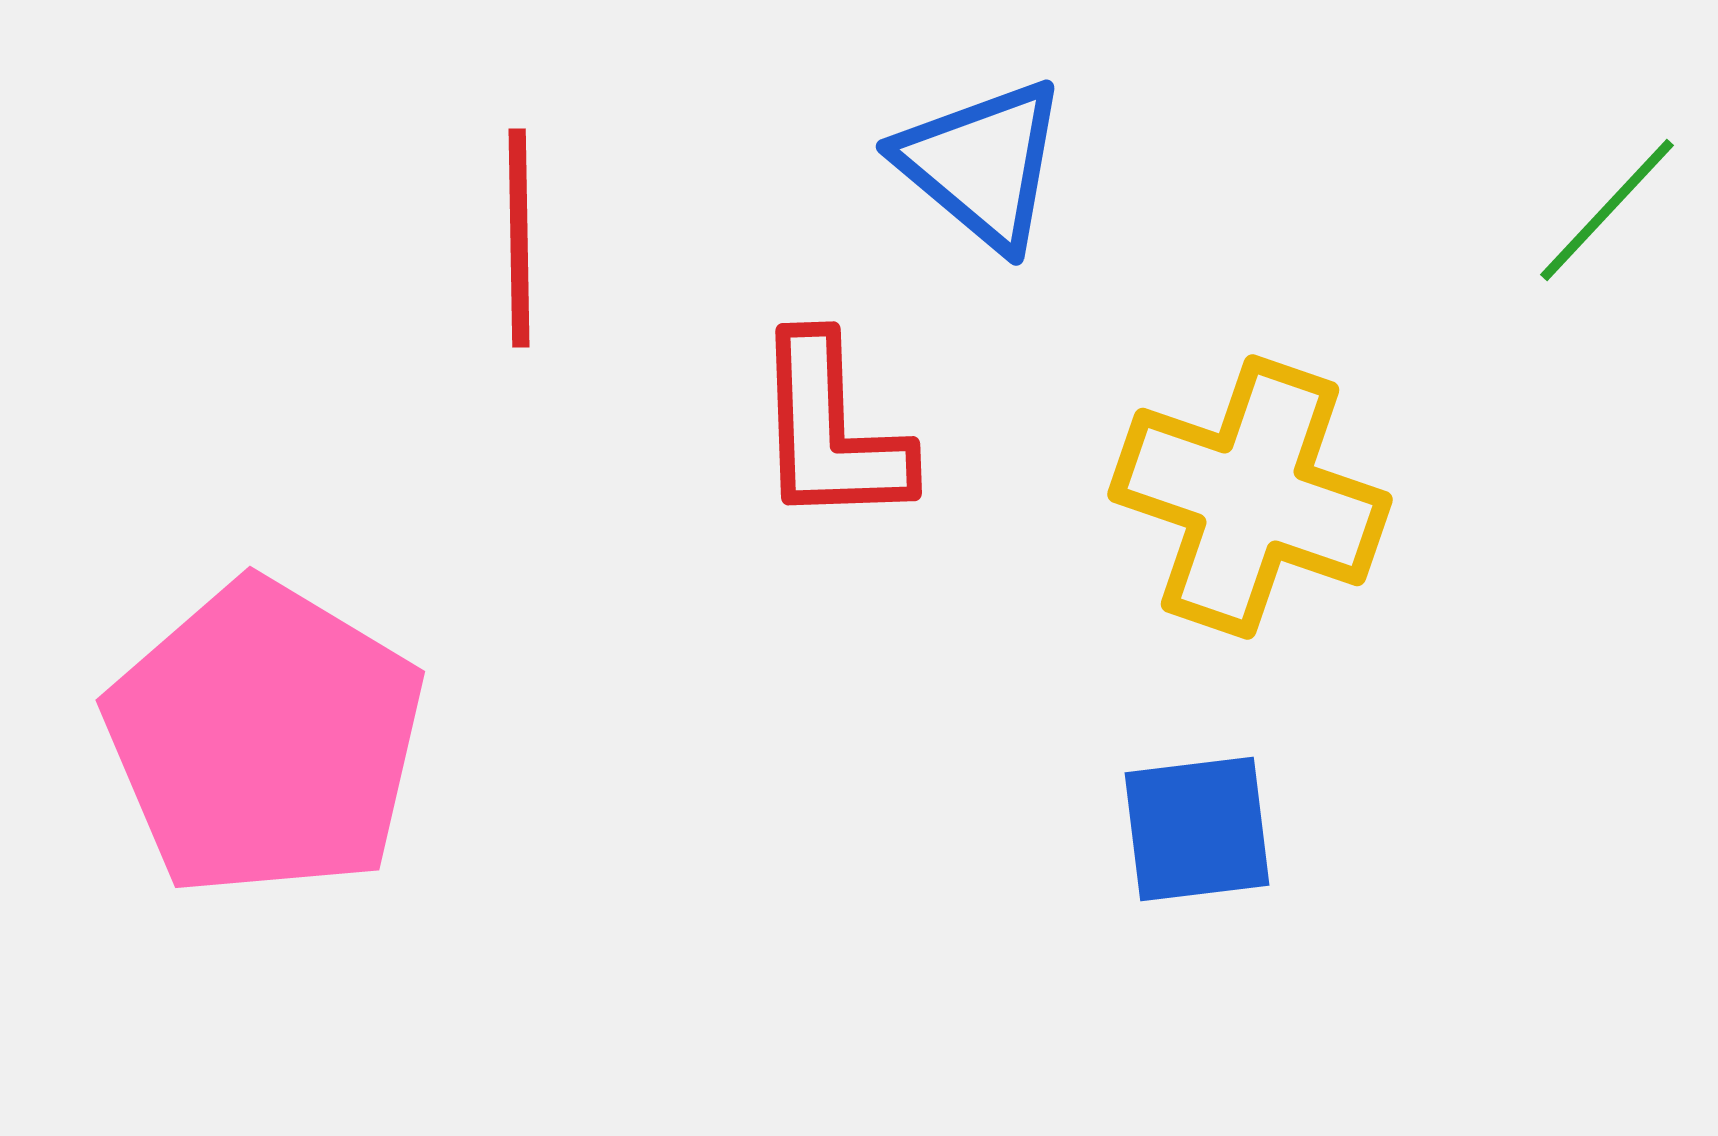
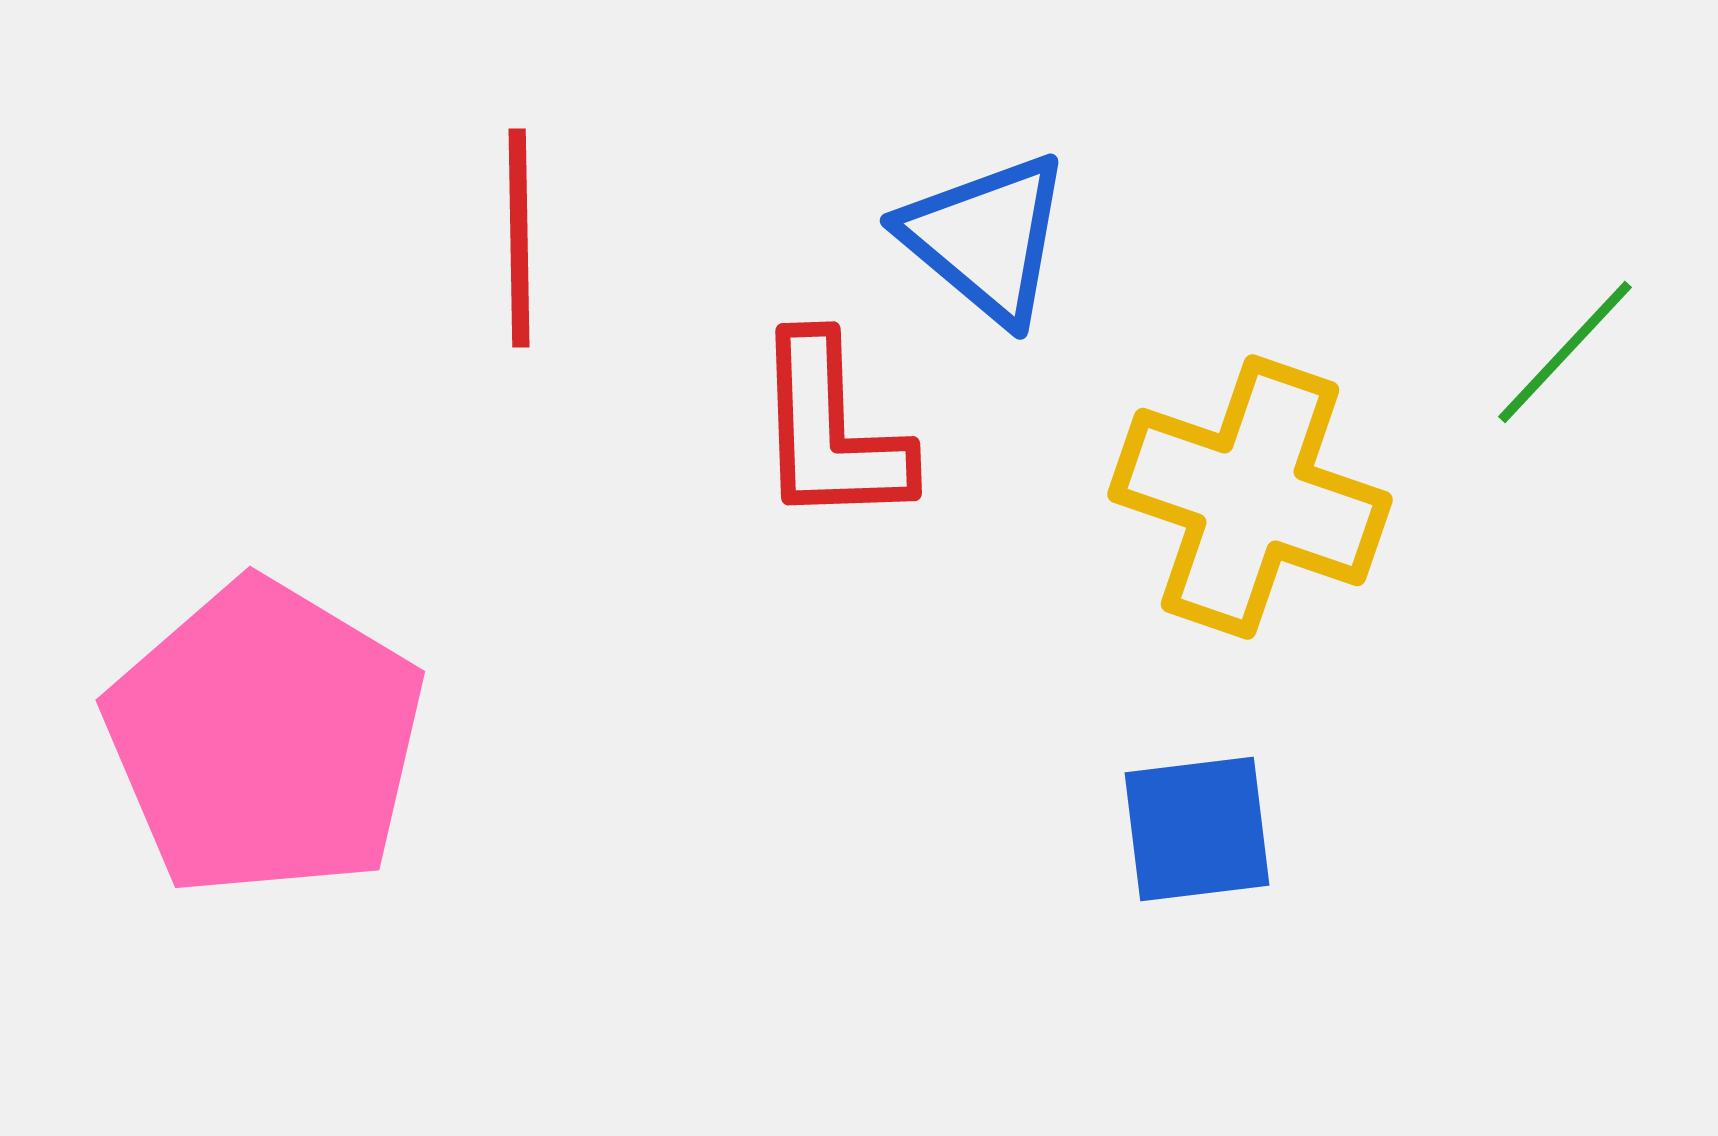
blue triangle: moved 4 px right, 74 px down
green line: moved 42 px left, 142 px down
